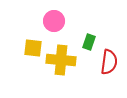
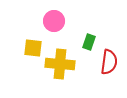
yellow cross: moved 1 px left, 4 px down
